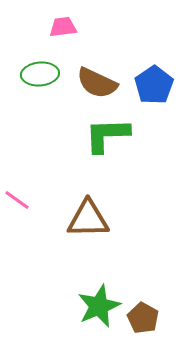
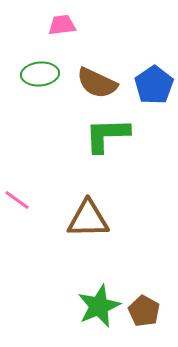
pink trapezoid: moved 1 px left, 2 px up
brown pentagon: moved 1 px right, 7 px up
